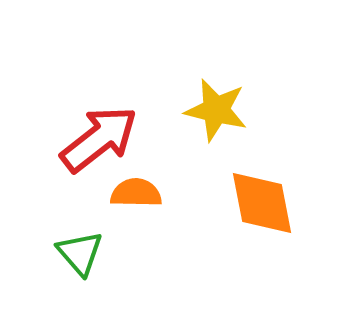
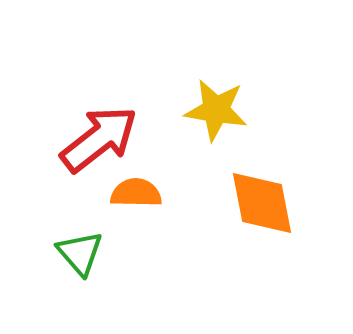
yellow star: rotated 4 degrees counterclockwise
